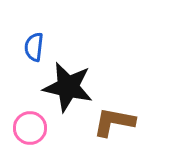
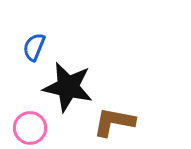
blue semicircle: rotated 16 degrees clockwise
